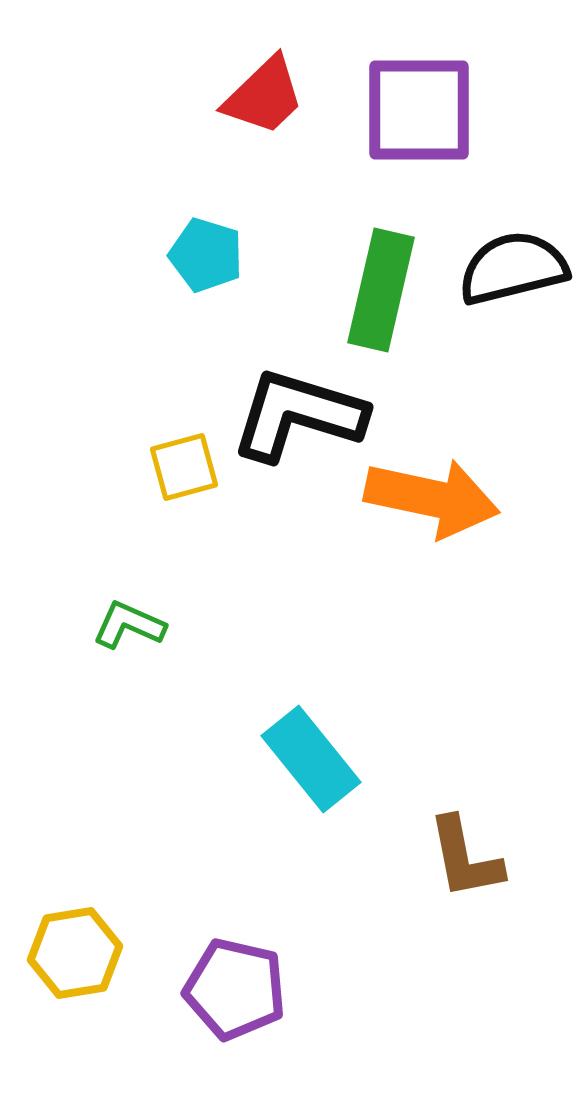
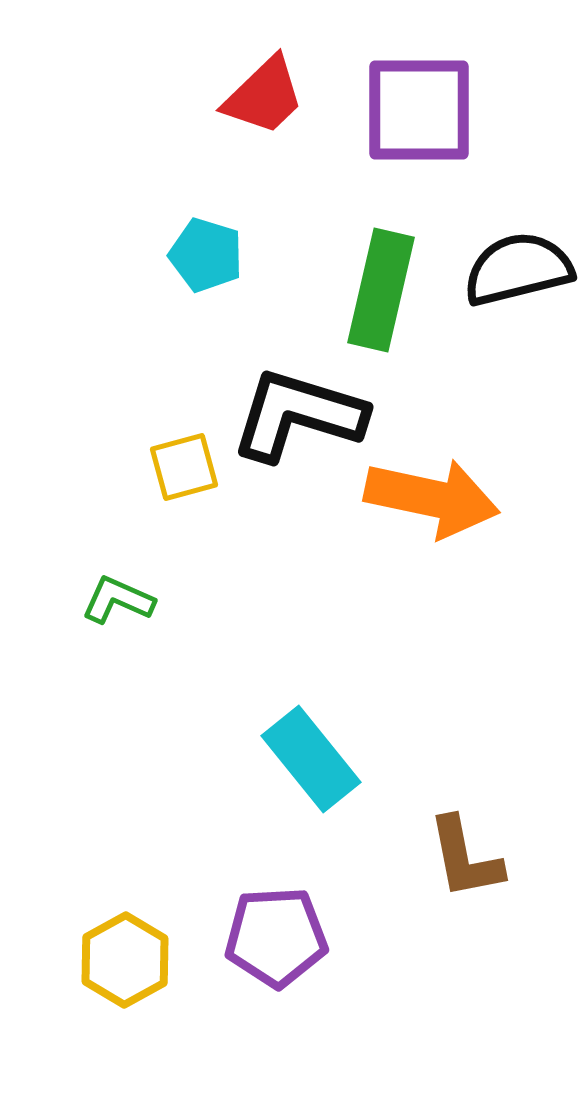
black semicircle: moved 5 px right, 1 px down
green L-shape: moved 11 px left, 25 px up
yellow hexagon: moved 50 px right, 7 px down; rotated 20 degrees counterclockwise
purple pentagon: moved 41 px right, 52 px up; rotated 16 degrees counterclockwise
